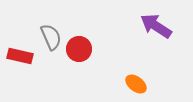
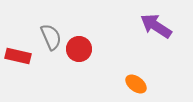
red rectangle: moved 2 px left
